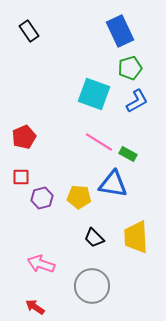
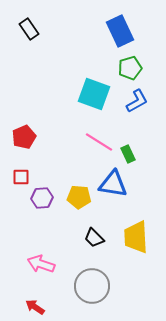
black rectangle: moved 2 px up
green rectangle: rotated 36 degrees clockwise
purple hexagon: rotated 10 degrees clockwise
